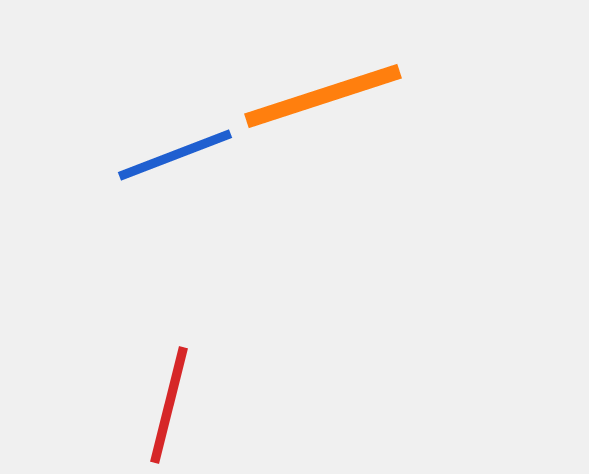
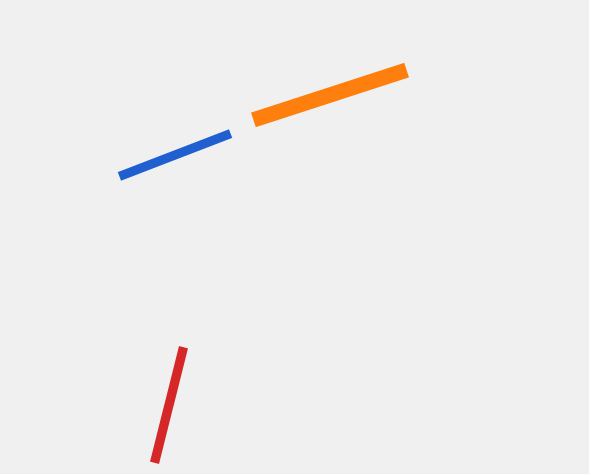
orange line: moved 7 px right, 1 px up
